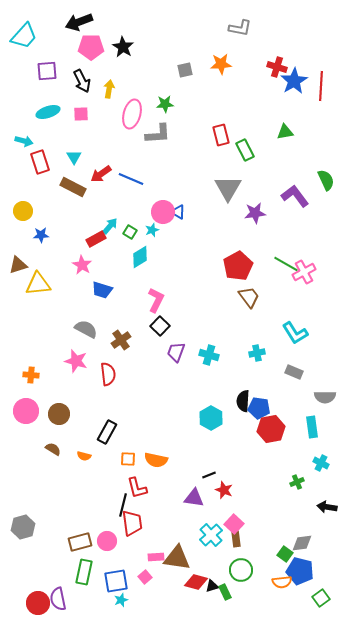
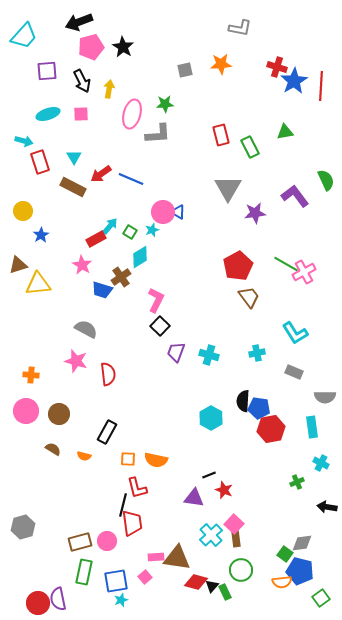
pink pentagon at (91, 47): rotated 15 degrees counterclockwise
cyan ellipse at (48, 112): moved 2 px down
green rectangle at (245, 150): moved 5 px right, 3 px up
blue star at (41, 235): rotated 28 degrees counterclockwise
brown cross at (121, 340): moved 63 px up
black triangle at (212, 586): rotated 32 degrees counterclockwise
